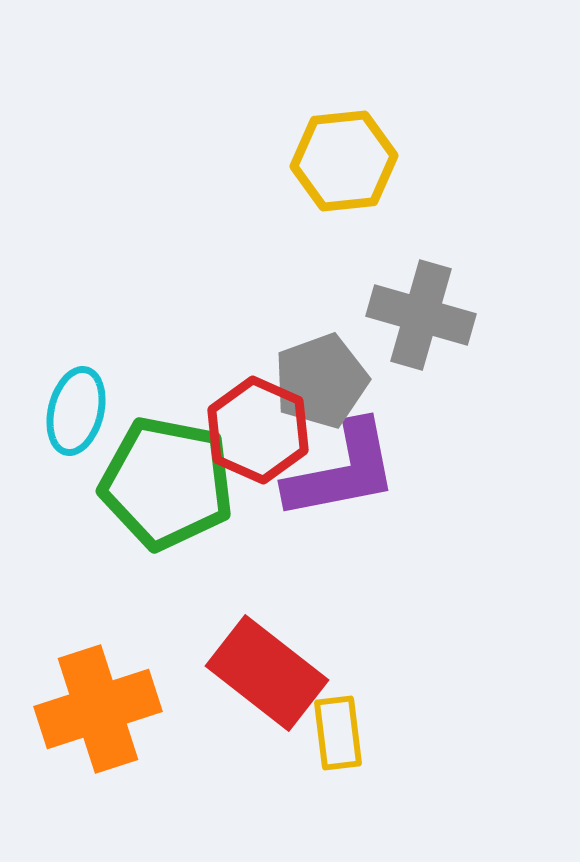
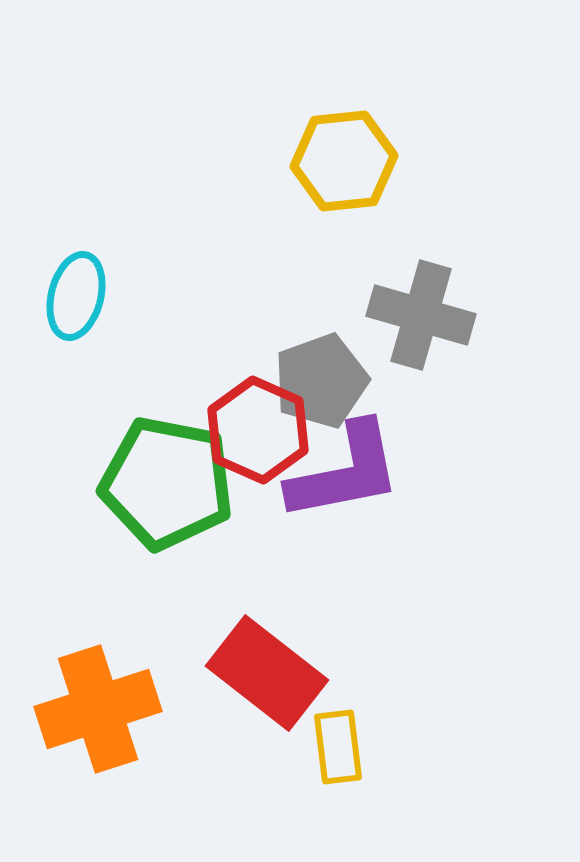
cyan ellipse: moved 115 px up
purple L-shape: moved 3 px right, 1 px down
yellow rectangle: moved 14 px down
